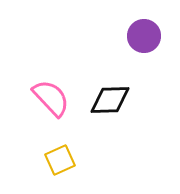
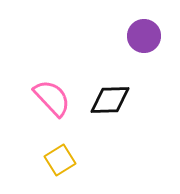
pink semicircle: moved 1 px right
yellow square: rotated 8 degrees counterclockwise
